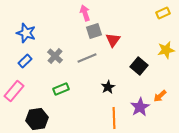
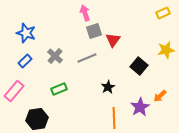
green rectangle: moved 2 px left
